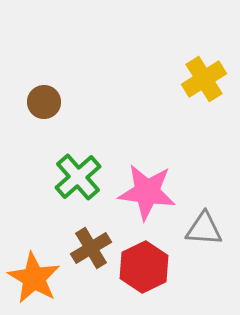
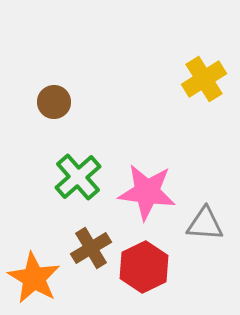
brown circle: moved 10 px right
gray triangle: moved 1 px right, 5 px up
